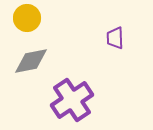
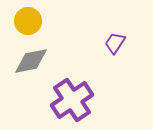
yellow circle: moved 1 px right, 3 px down
purple trapezoid: moved 5 px down; rotated 35 degrees clockwise
